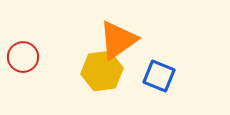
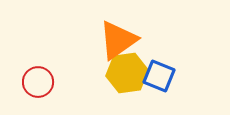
red circle: moved 15 px right, 25 px down
yellow hexagon: moved 25 px right, 2 px down
